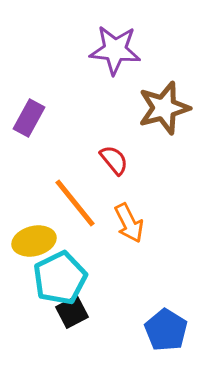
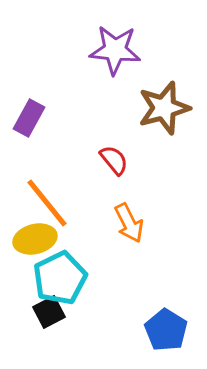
orange line: moved 28 px left
yellow ellipse: moved 1 px right, 2 px up
black square: moved 23 px left
